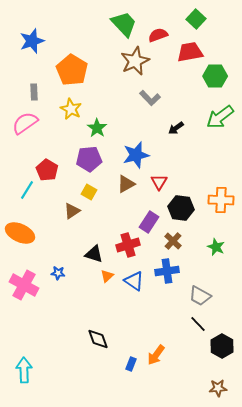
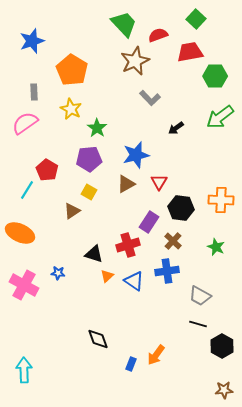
black line at (198, 324): rotated 30 degrees counterclockwise
brown star at (218, 388): moved 6 px right, 2 px down
